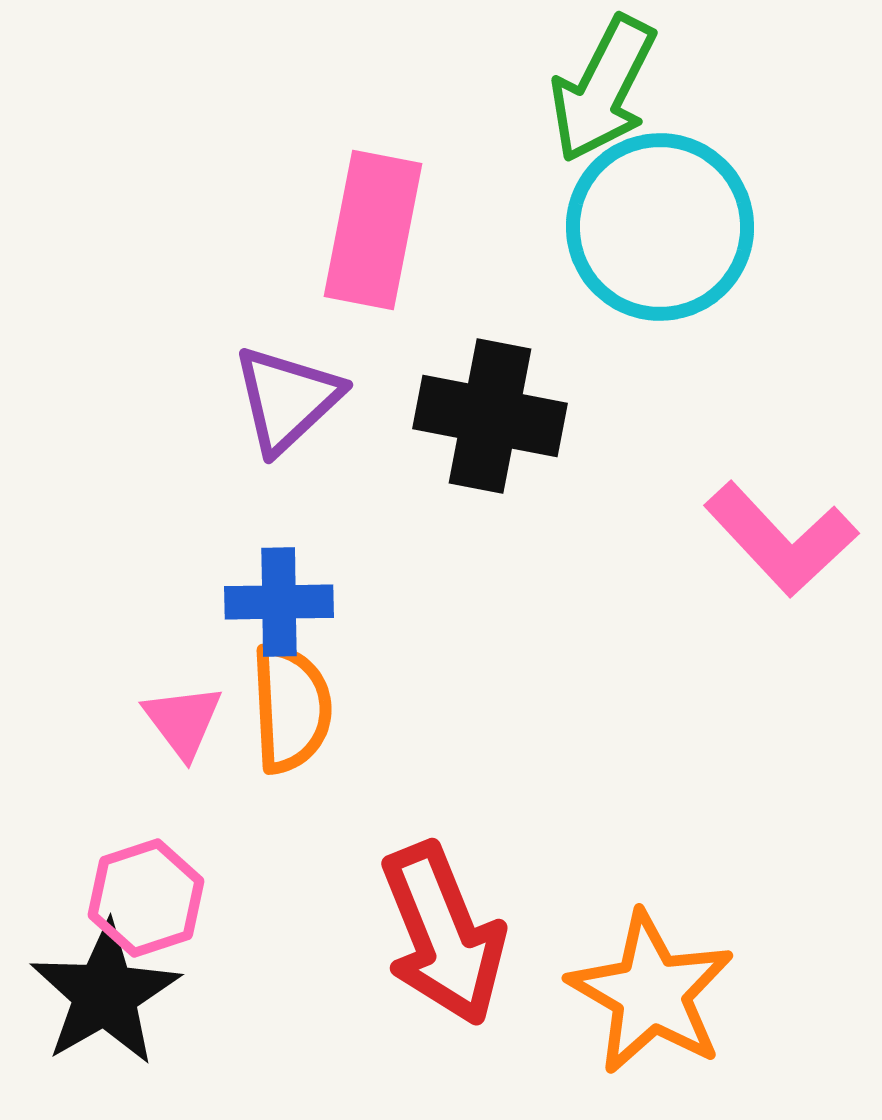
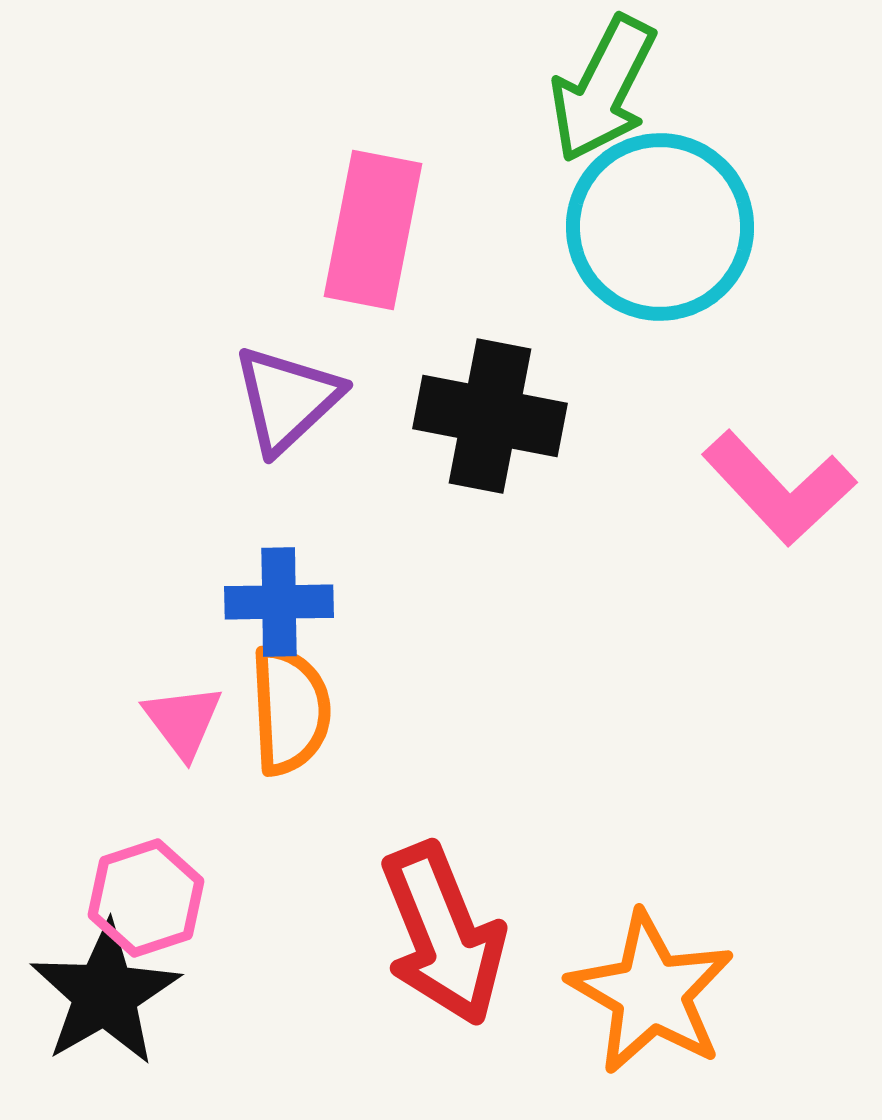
pink L-shape: moved 2 px left, 51 px up
orange semicircle: moved 1 px left, 2 px down
